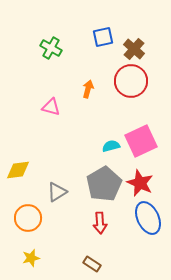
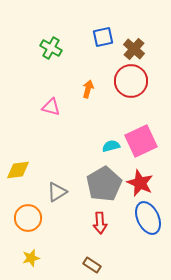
brown rectangle: moved 1 px down
